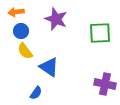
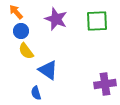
orange arrow: rotated 56 degrees clockwise
green square: moved 3 px left, 12 px up
yellow semicircle: moved 1 px right
blue triangle: moved 1 px left, 3 px down
purple cross: rotated 20 degrees counterclockwise
blue semicircle: rotated 128 degrees clockwise
